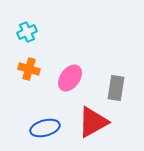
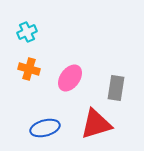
red triangle: moved 3 px right, 2 px down; rotated 12 degrees clockwise
